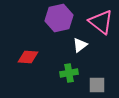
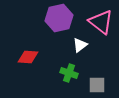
green cross: rotated 30 degrees clockwise
